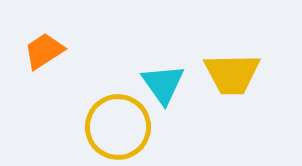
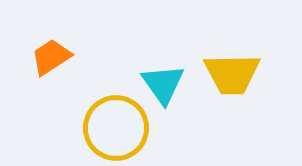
orange trapezoid: moved 7 px right, 6 px down
yellow circle: moved 2 px left, 1 px down
